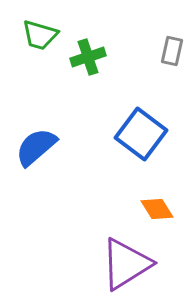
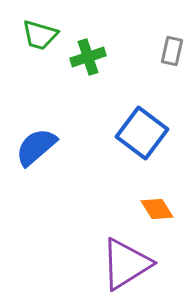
blue square: moved 1 px right, 1 px up
